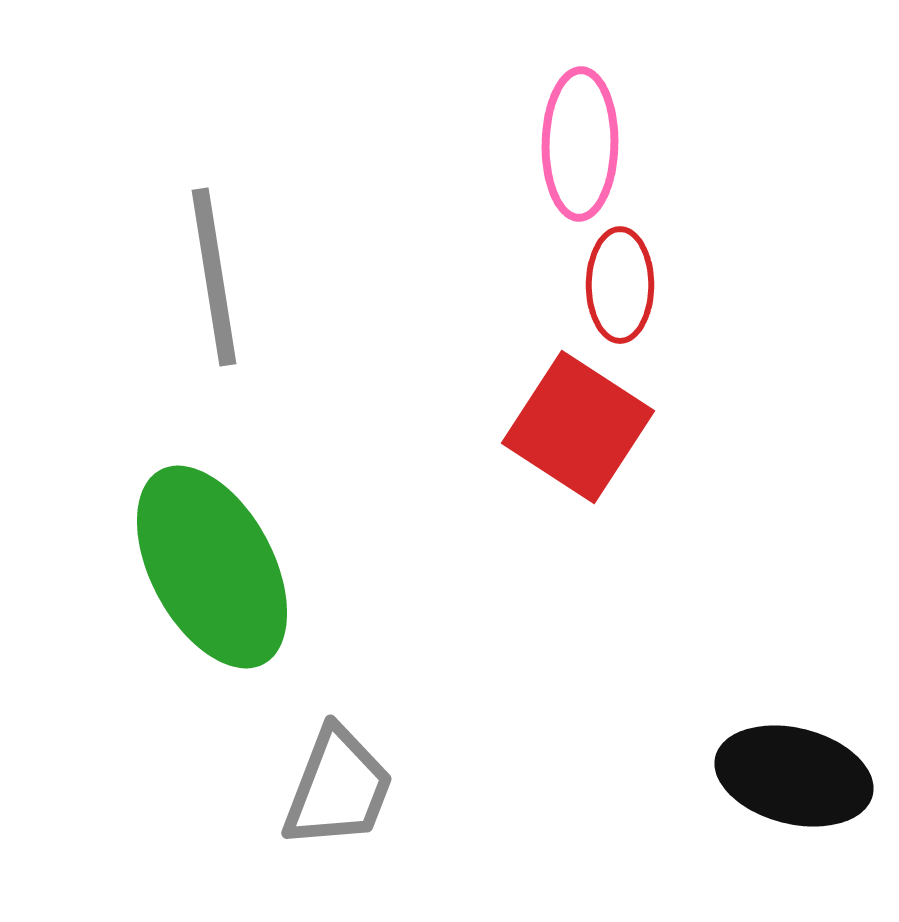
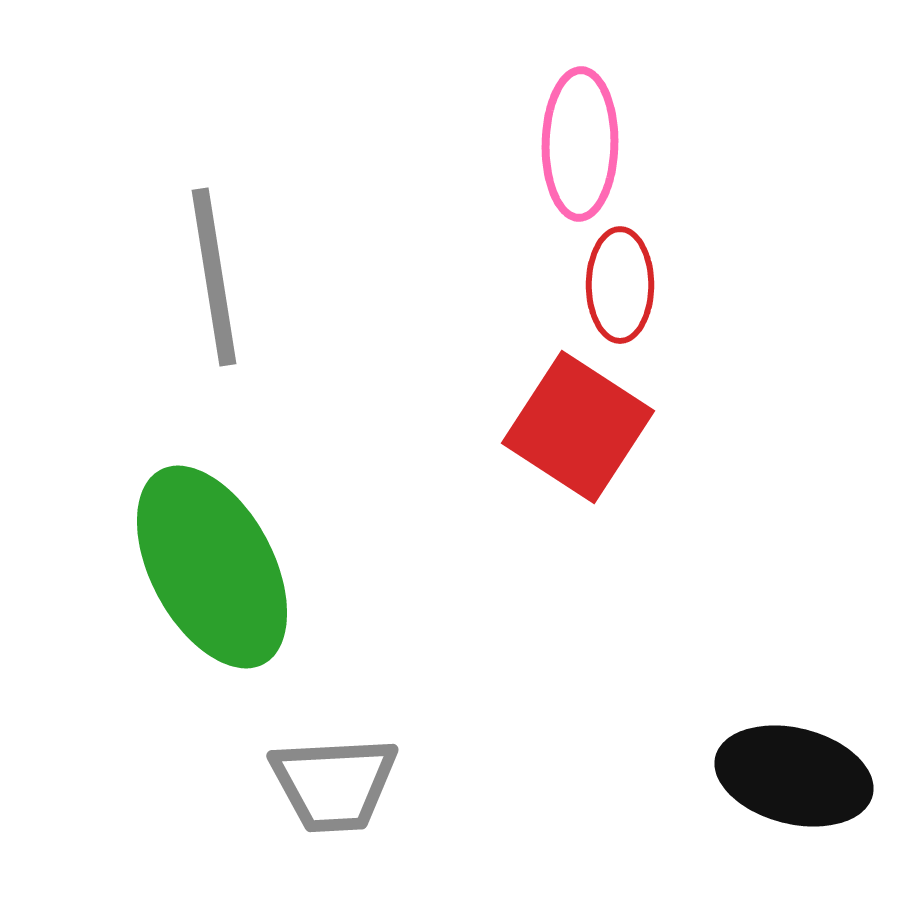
gray trapezoid: moved 4 px left, 4 px up; rotated 66 degrees clockwise
